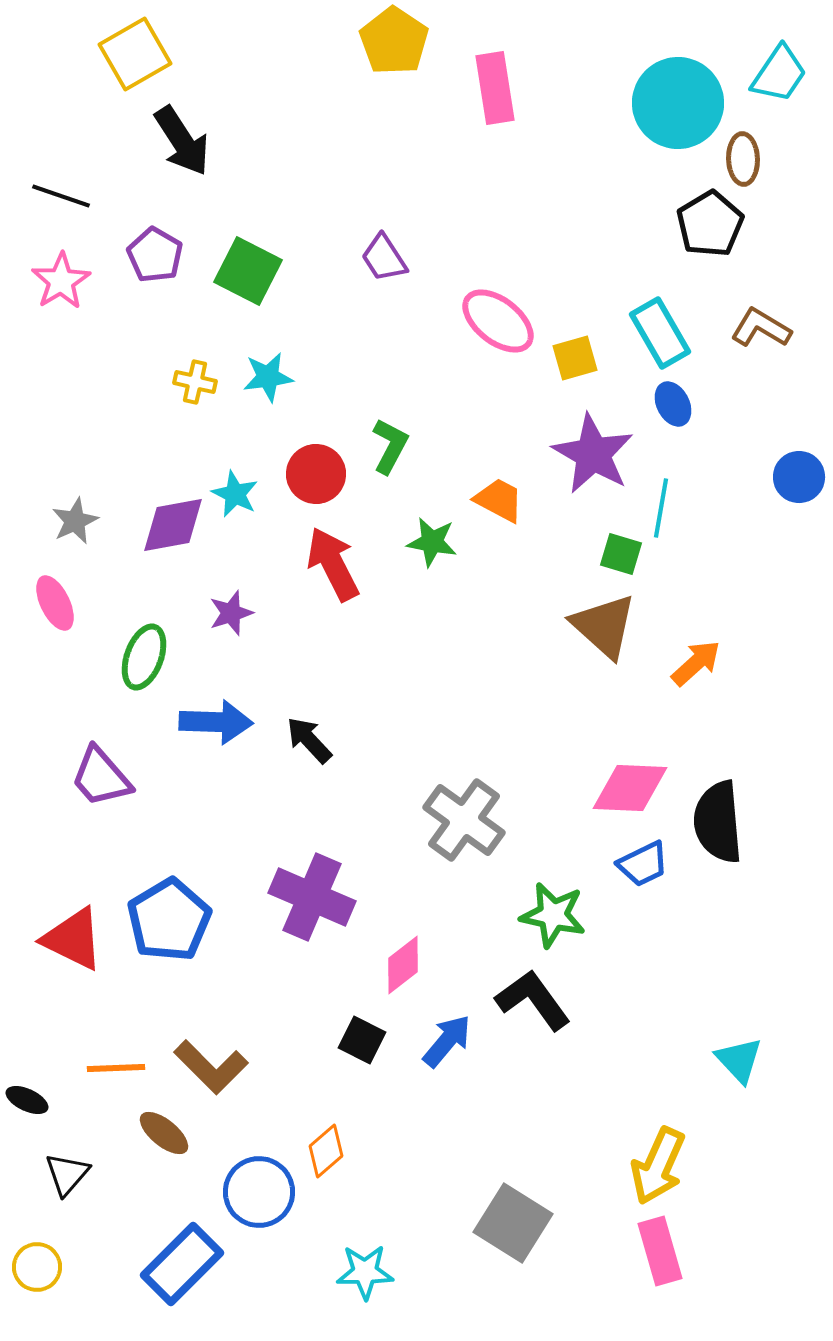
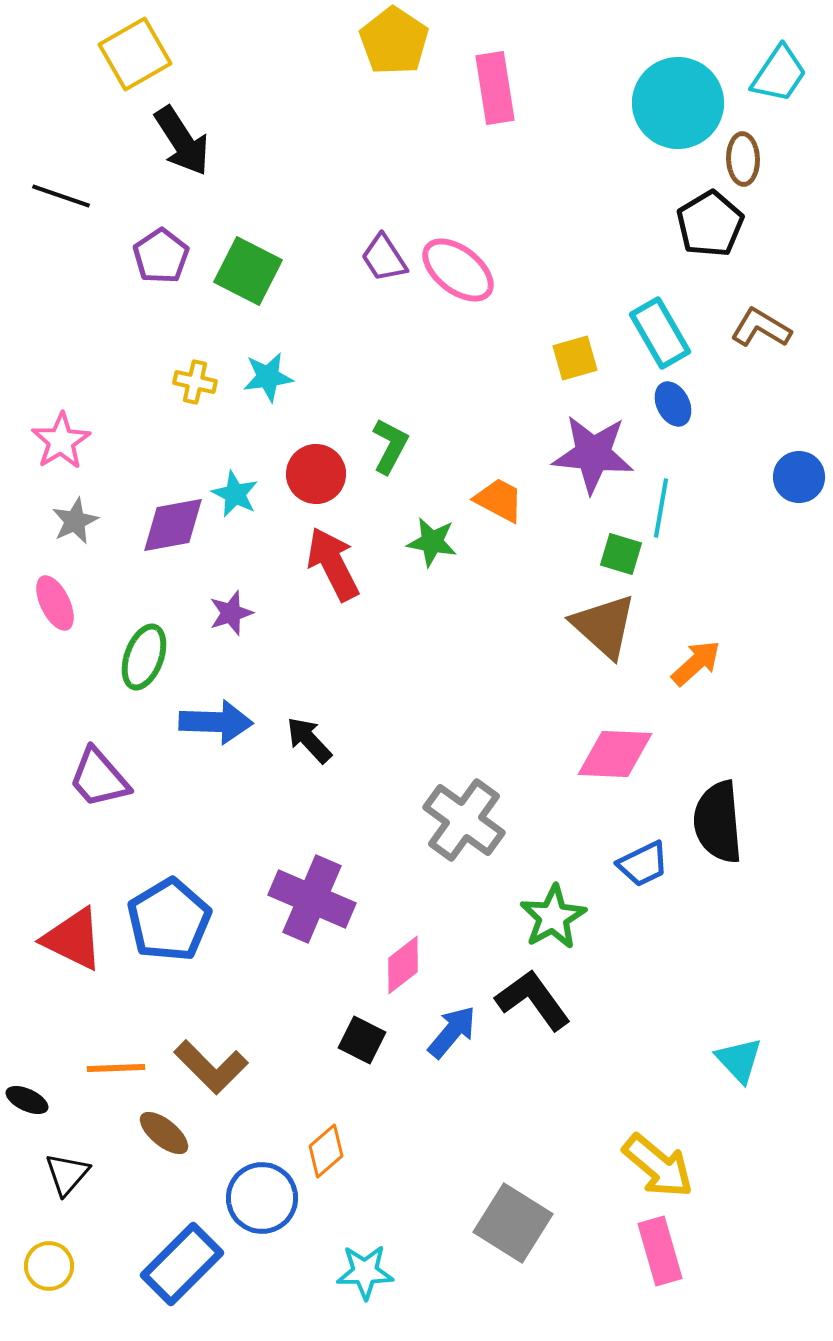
purple pentagon at (155, 255): moved 6 px right, 1 px down; rotated 8 degrees clockwise
pink star at (61, 281): moved 160 px down
pink ellipse at (498, 321): moved 40 px left, 51 px up
purple star at (593, 454): rotated 24 degrees counterclockwise
purple trapezoid at (101, 777): moved 2 px left, 1 px down
pink diamond at (630, 788): moved 15 px left, 34 px up
purple cross at (312, 897): moved 2 px down
green star at (553, 915): moved 2 px down; rotated 30 degrees clockwise
blue arrow at (447, 1041): moved 5 px right, 9 px up
yellow arrow at (658, 1166): rotated 74 degrees counterclockwise
blue circle at (259, 1192): moved 3 px right, 6 px down
yellow circle at (37, 1267): moved 12 px right, 1 px up
